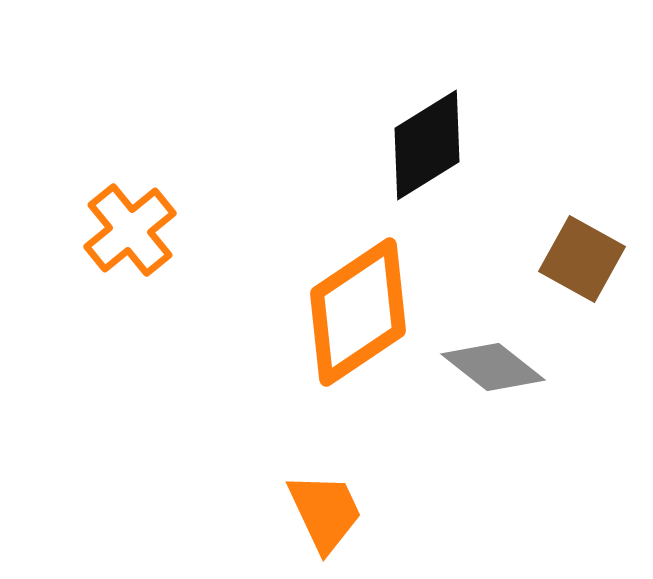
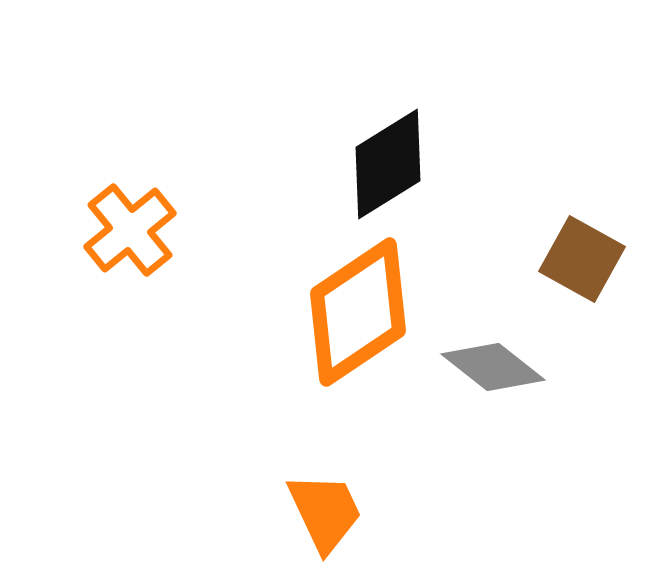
black diamond: moved 39 px left, 19 px down
